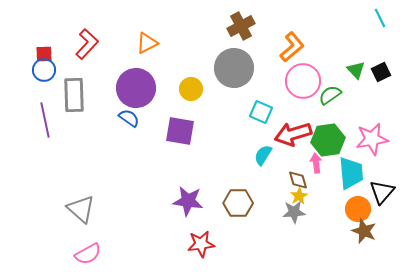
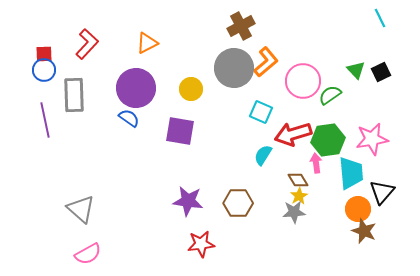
orange L-shape: moved 26 px left, 15 px down
brown diamond: rotated 15 degrees counterclockwise
